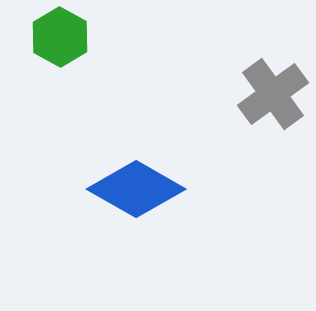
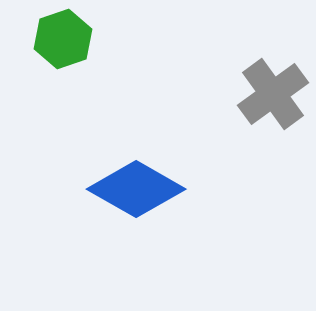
green hexagon: moved 3 px right, 2 px down; rotated 12 degrees clockwise
